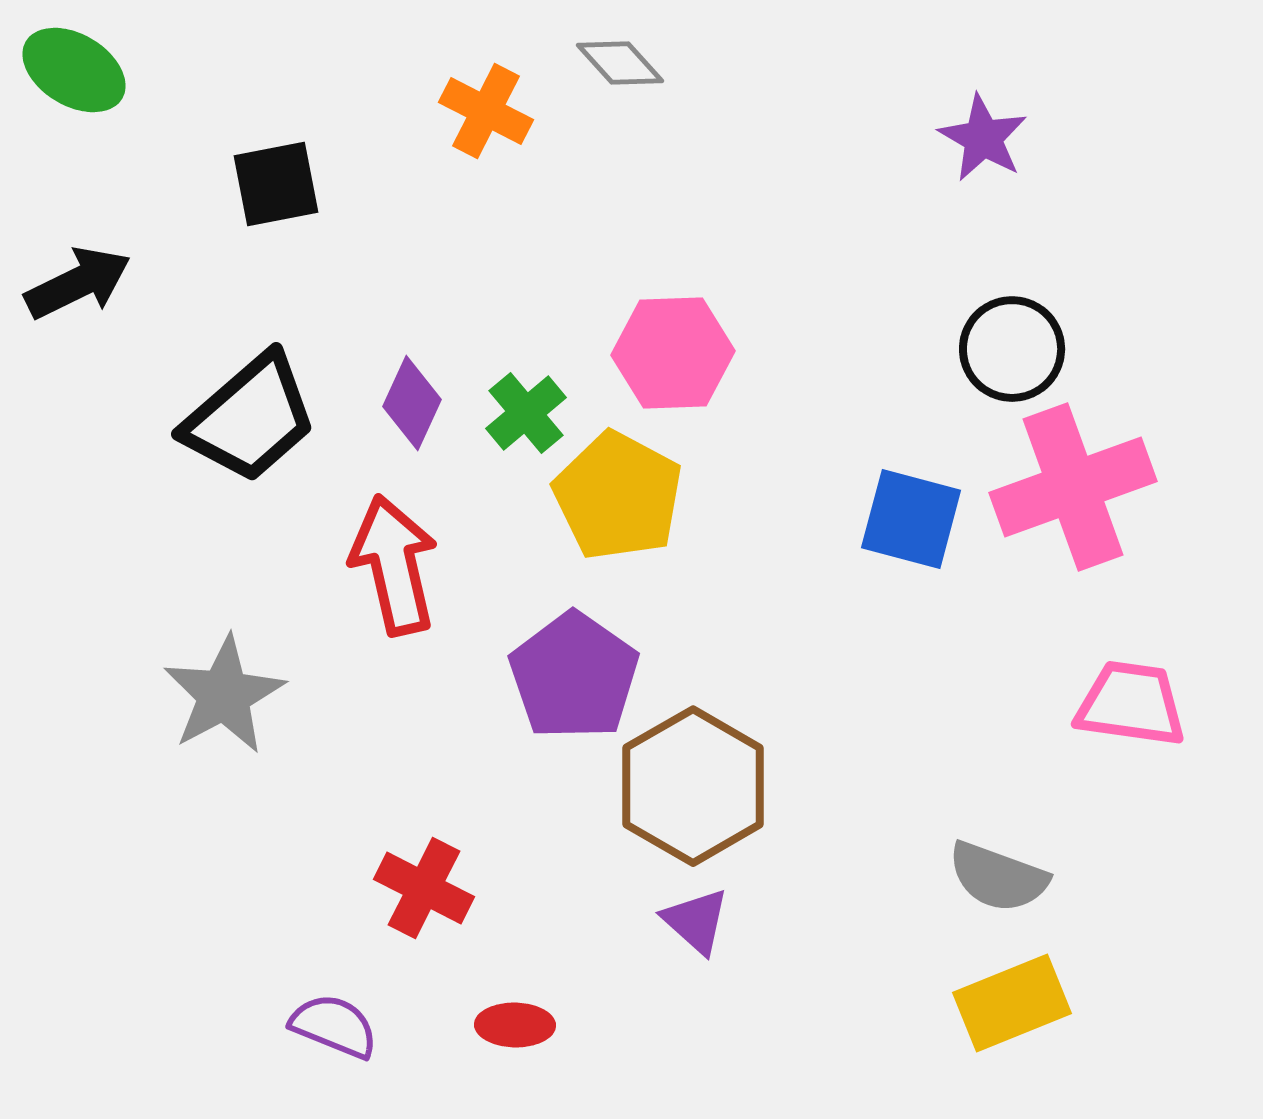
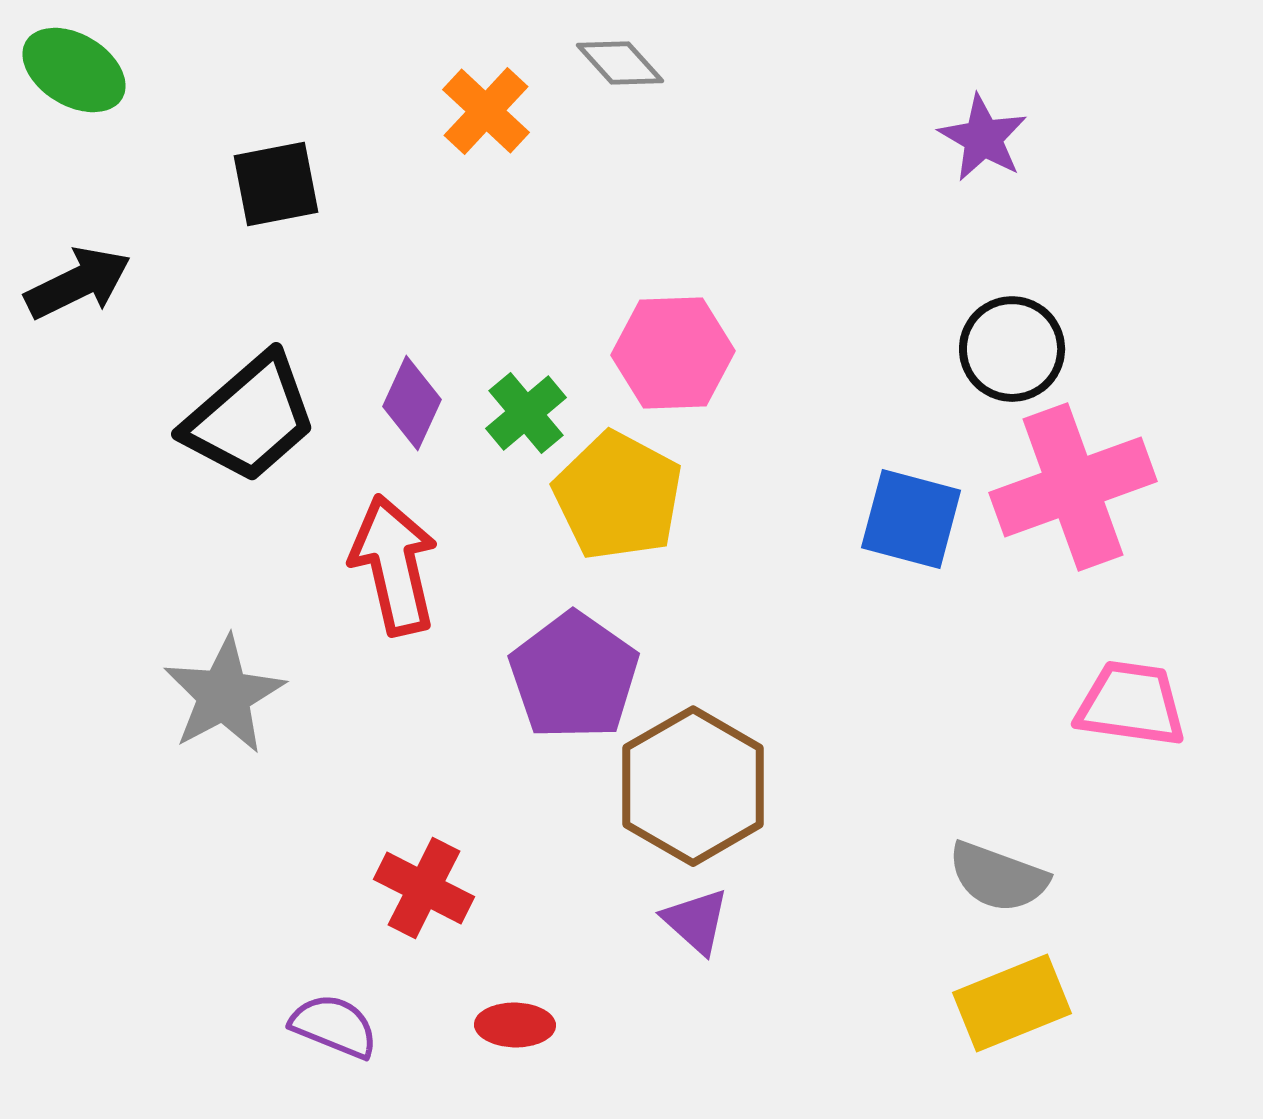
orange cross: rotated 16 degrees clockwise
